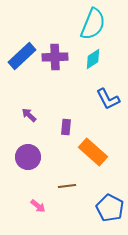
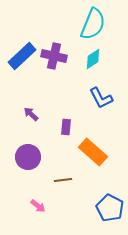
purple cross: moved 1 px left, 1 px up; rotated 15 degrees clockwise
blue L-shape: moved 7 px left, 1 px up
purple arrow: moved 2 px right, 1 px up
brown line: moved 4 px left, 6 px up
